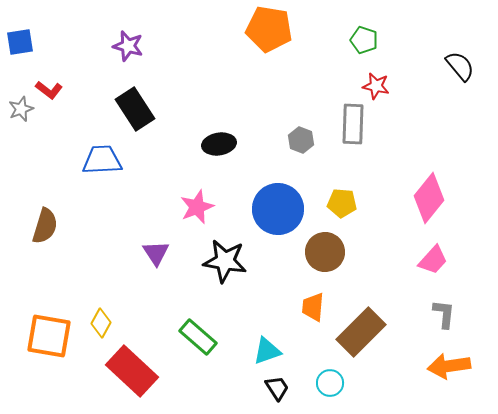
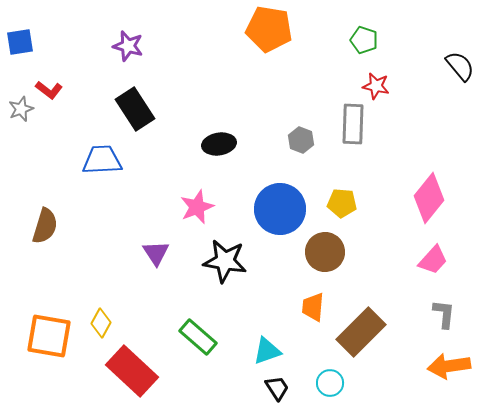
blue circle: moved 2 px right
